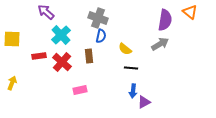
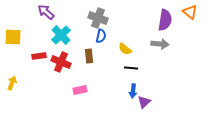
yellow square: moved 1 px right, 2 px up
gray arrow: rotated 36 degrees clockwise
red cross: moved 1 px left; rotated 18 degrees counterclockwise
purple triangle: rotated 16 degrees counterclockwise
